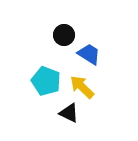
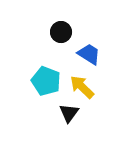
black circle: moved 3 px left, 3 px up
black triangle: rotated 40 degrees clockwise
